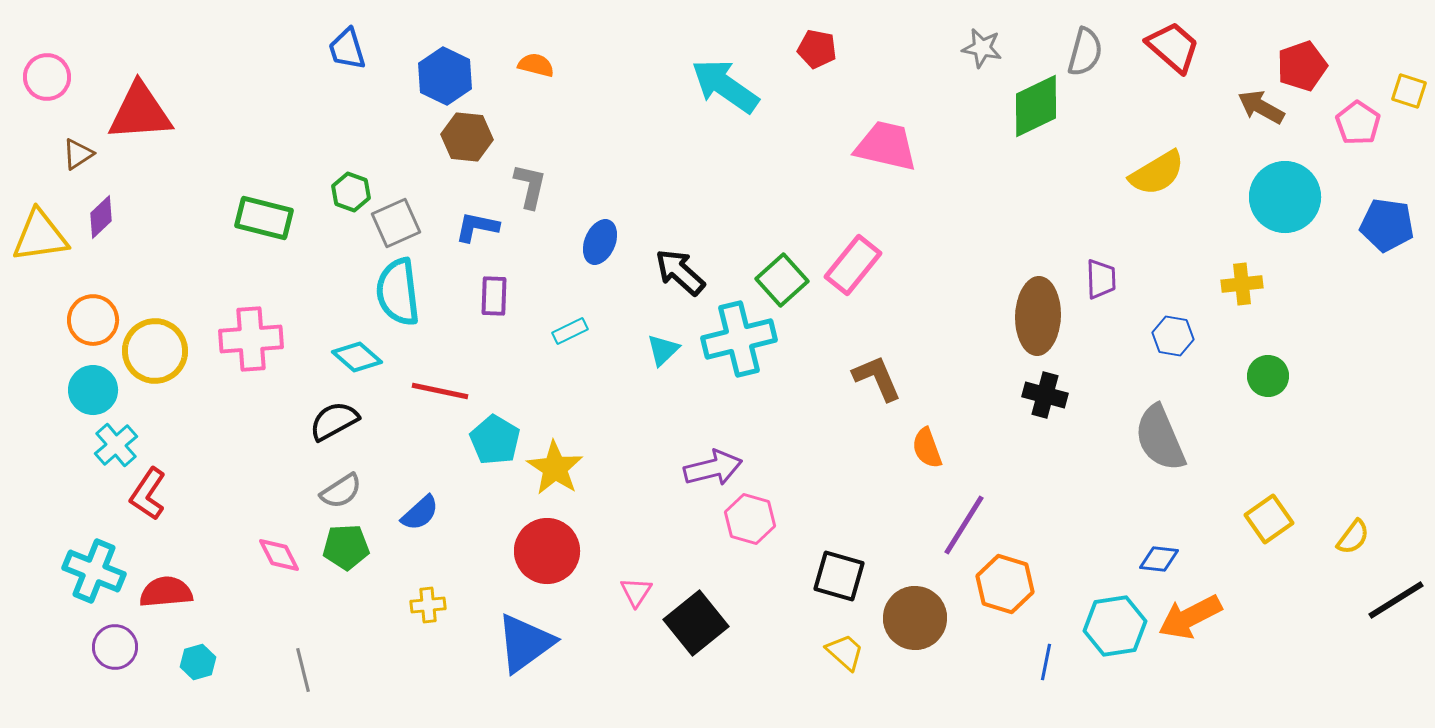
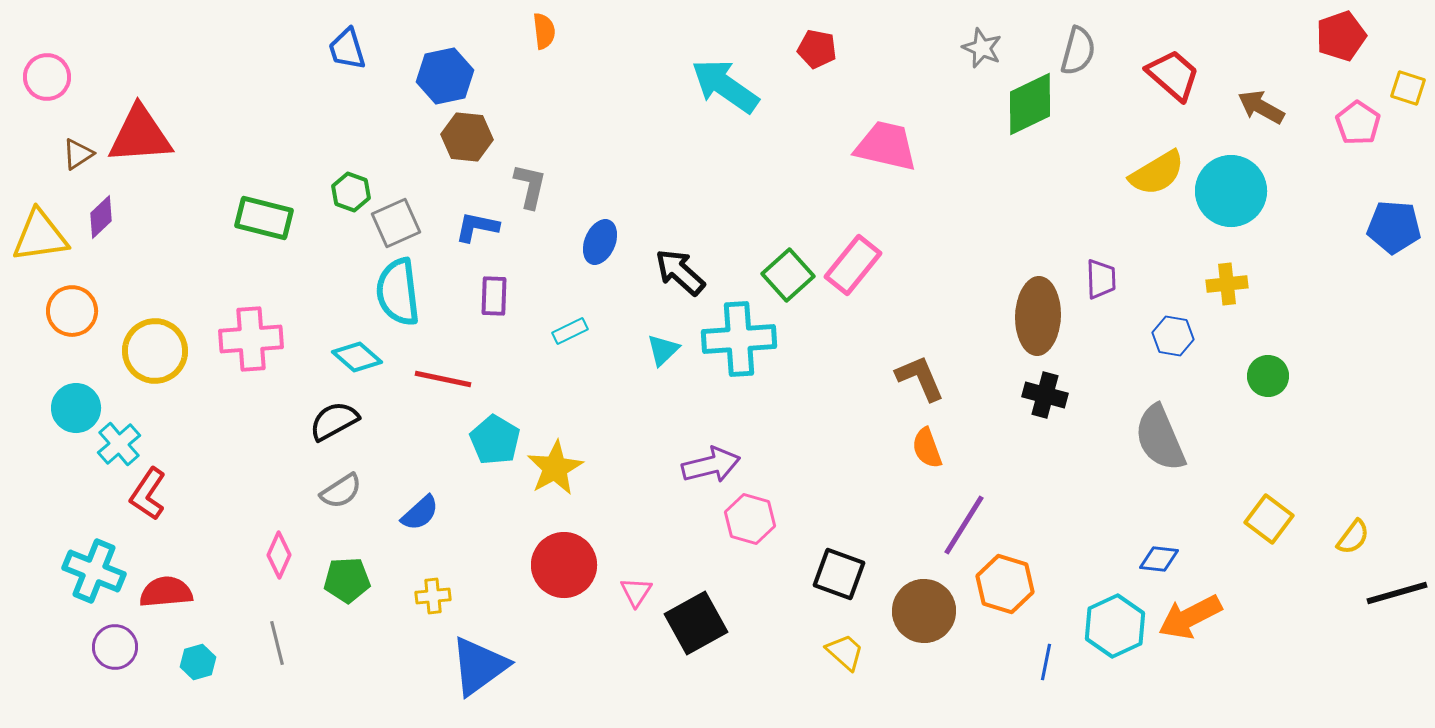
red trapezoid at (1173, 47): moved 28 px down
gray star at (982, 48): rotated 12 degrees clockwise
gray semicircle at (1085, 52): moved 7 px left, 1 px up
orange semicircle at (536, 65): moved 8 px right, 34 px up; rotated 69 degrees clockwise
red pentagon at (1302, 66): moved 39 px right, 30 px up
blue hexagon at (445, 76): rotated 22 degrees clockwise
yellow square at (1409, 91): moved 1 px left, 3 px up
green diamond at (1036, 106): moved 6 px left, 2 px up
red triangle at (140, 112): moved 23 px down
cyan circle at (1285, 197): moved 54 px left, 6 px up
blue pentagon at (1387, 225): moved 7 px right, 2 px down; rotated 4 degrees counterclockwise
green square at (782, 280): moved 6 px right, 5 px up
yellow cross at (1242, 284): moved 15 px left
orange circle at (93, 320): moved 21 px left, 9 px up
cyan cross at (739, 339): rotated 10 degrees clockwise
brown L-shape at (877, 378): moved 43 px right
cyan circle at (93, 390): moved 17 px left, 18 px down
red line at (440, 391): moved 3 px right, 12 px up
cyan cross at (116, 445): moved 3 px right, 1 px up
yellow star at (555, 468): rotated 10 degrees clockwise
purple arrow at (713, 468): moved 2 px left, 3 px up
yellow square at (1269, 519): rotated 18 degrees counterclockwise
green pentagon at (346, 547): moved 1 px right, 33 px down
red circle at (547, 551): moved 17 px right, 14 px down
pink diamond at (279, 555): rotated 51 degrees clockwise
black square at (839, 576): moved 2 px up; rotated 4 degrees clockwise
black line at (1396, 600): moved 1 px right, 7 px up; rotated 16 degrees clockwise
yellow cross at (428, 605): moved 5 px right, 9 px up
brown circle at (915, 618): moved 9 px right, 7 px up
black square at (696, 623): rotated 10 degrees clockwise
cyan hexagon at (1115, 626): rotated 16 degrees counterclockwise
blue triangle at (525, 643): moved 46 px left, 23 px down
gray line at (303, 670): moved 26 px left, 27 px up
